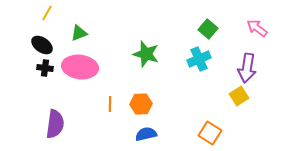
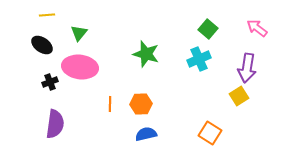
yellow line: moved 2 px down; rotated 56 degrees clockwise
green triangle: rotated 30 degrees counterclockwise
black cross: moved 5 px right, 14 px down; rotated 28 degrees counterclockwise
